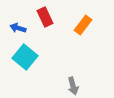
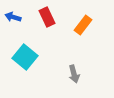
red rectangle: moved 2 px right
blue arrow: moved 5 px left, 11 px up
gray arrow: moved 1 px right, 12 px up
